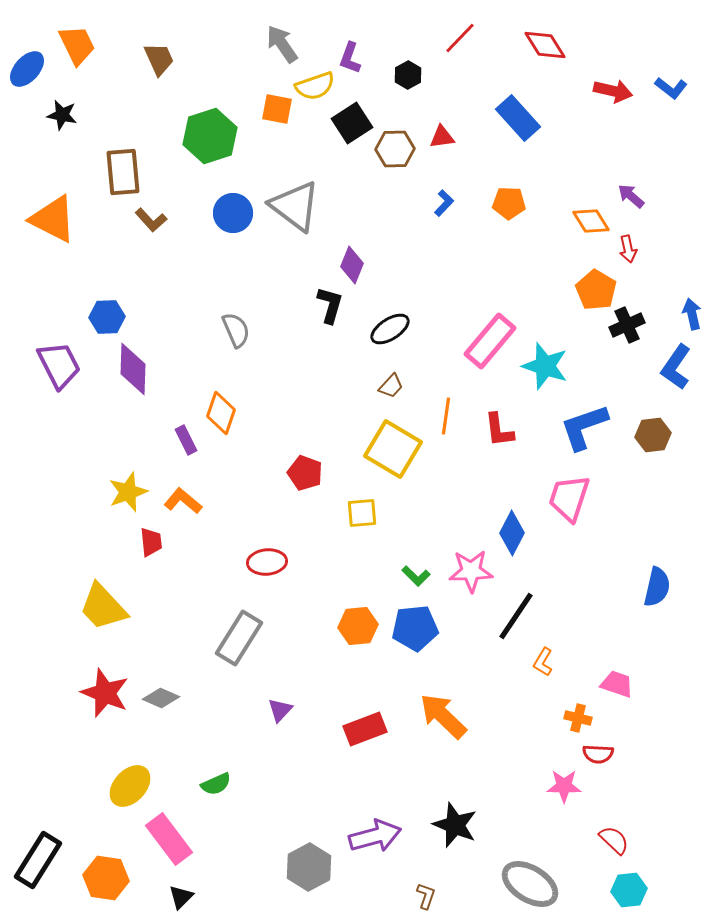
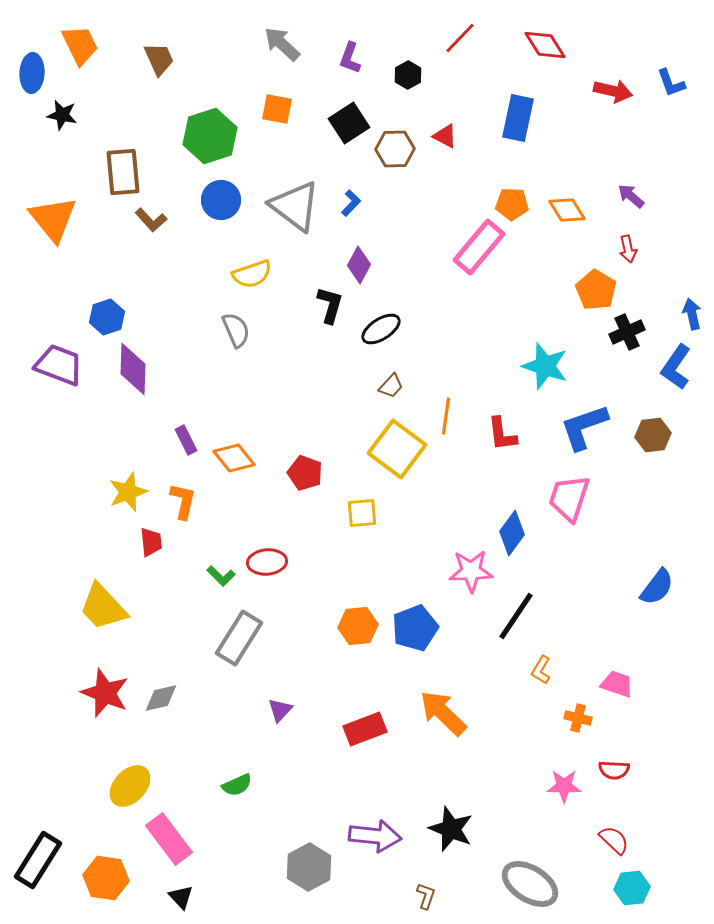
gray arrow at (282, 44): rotated 12 degrees counterclockwise
orange trapezoid at (77, 45): moved 3 px right
blue ellipse at (27, 69): moved 5 px right, 4 px down; rotated 39 degrees counterclockwise
yellow semicircle at (315, 86): moved 63 px left, 188 px down
blue L-shape at (671, 88): moved 5 px up; rotated 32 degrees clockwise
blue rectangle at (518, 118): rotated 54 degrees clockwise
black square at (352, 123): moved 3 px left
red triangle at (442, 137): moved 3 px right, 1 px up; rotated 36 degrees clockwise
blue L-shape at (444, 203): moved 93 px left
orange pentagon at (509, 203): moved 3 px right, 1 px down
blue circle at (233, 213): moved 12 px left, 13 px up
orange triangle at (53, 219): rotated 24 degrees clockwise
orange diamond at (591, 221): moved 24 px left, 11 px up
purple diamond at (352, 265): moved 7 px right; rotated 6 degrees clockwise
blue hexagon at (107, 317): rotated 16 degrees counterclockwise
black cross at (627, 325): moved 7 px down
black ellipse at (390, 329): moved 9 px left
pink rectangle at (490, 341): moved 11 px left, 94 px up
purple trapezoid at (59, 365): rotated 42 degrees counterclockwise
orange diamond at (221, 413): moved 13 px right, 45 px down; rotated 57 degrees counterclockwise
red L-shape at (499, 430): moved 3 px right, 4 px down
yellow square at (393, 449): moved 4 px right; rotated 6 degrees clockwise
orange L-shape at (183, 501): rotated 63 degrees clockwise
blue diamond at (512, 533): rotated 9 degrees clockwise
green L-shape at (416, 576): moved 195 px left
blue semicircle at (657, 587): rotated 24 degrees clockwise
blue pentagon at (415, 628): rotated 15 degrees counterclockwise
orange L-shape at (543, 662): moved 2 px left, 8 px down
gray diamond at (161, 698): rotated 36 degrees counterclockwise
orange arrow at (443, 716): moved 3 px up
red semicircle at (598, 754): moved 16 px right, 16 px down
green semicircle at (216, 784): moved 21 px right, 1 px down
black star at (455, 825): moved 4 px left, 4 px down
purple arrow at (375, 836): rotated 21 degrees clockwise
cyan hexagon at (629, 890): moved 3 px right, 2 px up
black triangle at (181, 897): rotated 28 degrees counterclockwise
